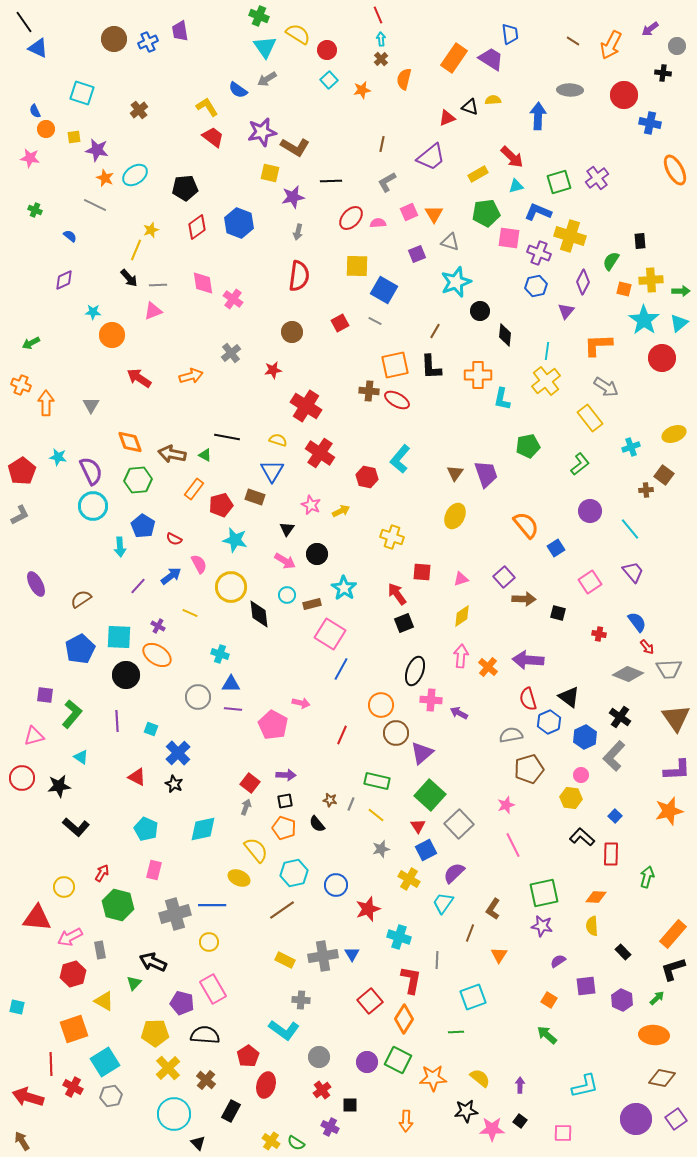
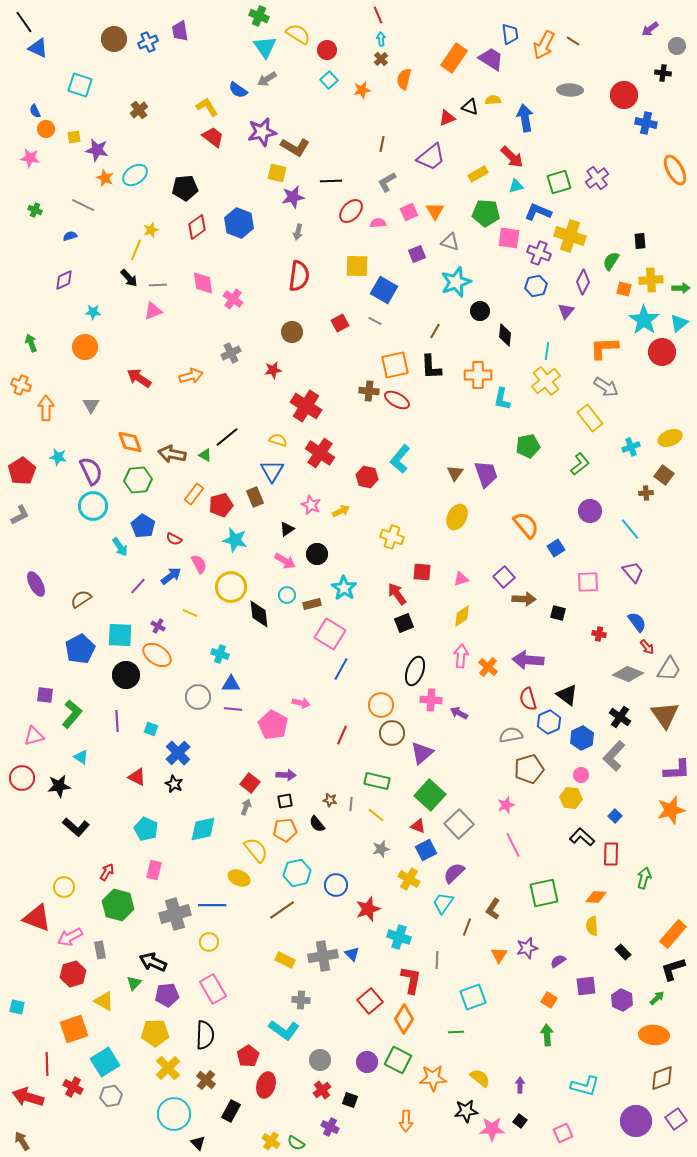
orange arrow at (611, 45): moved 67 px left
cyan square at (82, 93): moved 2 px left, 8 px up
blue arrow at (538, 116): moved 13 px left, 2 px down; rotated 12 degrees counterclockwise
blue cross at (650, 123): moved 4 px left
yellow square at (270, 173): moved 7 px right
gray line at (95, 205): moved 12 px left
green pentagon at (486, 213): rotated 12 degrees clockwise
orange triangle at (434, 214): moved 1 px right, 3 px up
red ellipse at (351, 218): moved 7 px up
blue semicircle at (70, 236): rotated 56 degrees counterclockwise
green arrow at (681, 291): moved 3 px up
orange circle at (112, 335): moved 27 px left, 12 px down
green arrow at (31, 343): rotated 96 degrees clockwise
orange L-shape at (598, 345): moved 6 px right, 3 px down
gray cross at (231, 353): rotated 12 degrees clockwise
red circle at (662, 358): moved 6 px up
orange arrow at (46, 403): moved 5 px down
yellow ellipse at (674, 434): moved 4 px left, 4 px down
black line at (227, 437): rotated 50 degrees counterclockwise
orange rectangle at (194, 489): moved 5 px down
brown cross at (646, 490): moved 3 px down
brown rectangle at (255, 497): rotated 48 degrees clockwise
yellow ellipse at (455, 516): moved 2 px right, 1 px down
black triangle at (287, 529): rotated 21 degrees clockwise
cyan arrow at (120, 547): rotated 30 degrees counterclockwise
pink square at (590, 582): moved 2 px left; rotated 30 degrees clockwise
cyan square at (119, 637): moved 1 px right, 2 px up
gray trapezoid at (669, 669): rotated 56 degrees counterclockwise
black triangle at (569, 697): moved 2 px left, 2 px up
brown triangle at (676, 718): moved 11 px left, 3 px up
brown circle at (396, 733): moved 4 px left
blue hexagon at (585, 737): moved 3 px left, 1 px down
gray line at (351, 804): rotated 16 degrees counterclockwise
orange star at (669, 811): moved 2 px right, 1 px up
red triangle at (418, 826): rotated 35 degrees counterclockwise
orange pentagon at (284, 828): moved 1 px right, 2 px down; rotated 25 degrees counterclockwise
red arrow at (102, 873): moved 5 px right, 1 px up
cyan hexagon at (294, 873): moved 3 px right
green arrow at (647, 877): moved 3 px left, 1 px down
red triangle at (37, 918): rotated 16 degrees clockwise
purple star at (542, 926): moved 15 px left, 22 px down; rotated 25 degrees counterclockwise
brown line at (470, 933): moved 3 px left, 6 px up
blue triangle at (352, 954): rotated 14 degrees counterclockwise
purple pentagon at (182, 1003): moved 15 px left, 8 px up; rotated 20 degrees counterclockwise
black semicircle at (205, 1035): rotated 88 degrees clockwise
green arrow at (547, 1035): rotated 45 degrees clockwise
gray circle at (319, 1057): moved 1 px right, 3 px down
red line at (51, 1064): moved 4 px left
brown diamond at (662, 1078): rotated 32 degrees counterclockwise
cyan L-shape at (585, 1086): rotated 28 degrees clockwise
black square at (350, 1105): moved 5 px up; rotated 21 degrees clockwise
purple circle at (636, 1119): moved 2 px down
pink square at (563, 1133): rotated 24 degrees counterclockwise
